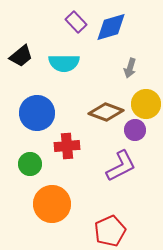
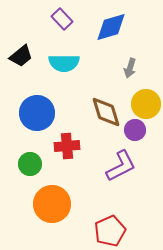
purple rectangle: moved 14 px left, 3 px up
brown diamond: rotated 52 degrees clockwise
